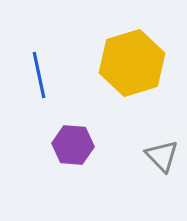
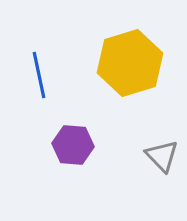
yellow hexagon: moved 2 px left
